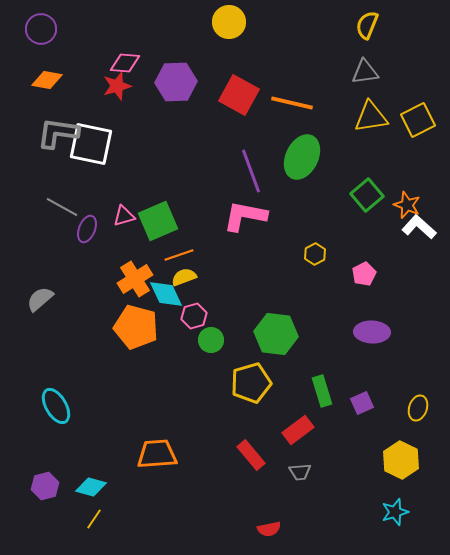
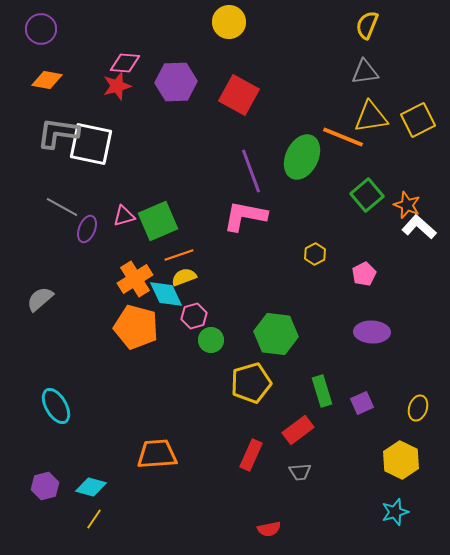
orange line at (292, 103): moved 51 px right, 34 px down; rotated 9 degrees clockwise
red rectangle at (251, 455): rotated 64 degrees clockwise
